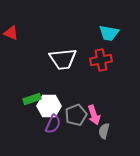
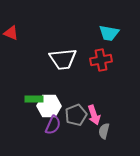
green rectangle: moved 2 px right; rotated 18 degrees clockwise
purple semicircle: moved 1 px down
